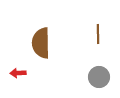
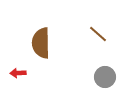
brown line: rotated 48 degrees counterclockwise
gray circle: moved 6 px right
